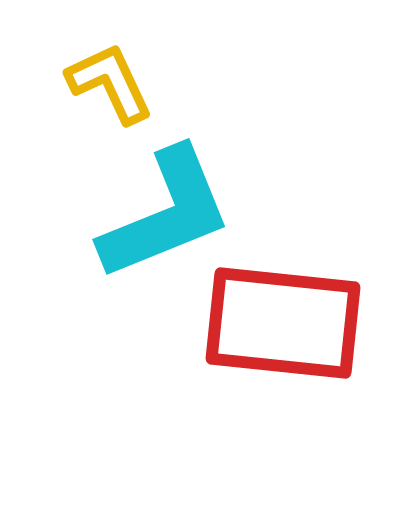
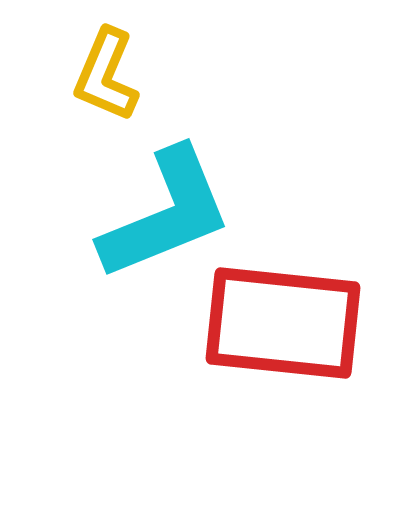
yellow L-shape: moved 4 px left, 8 px up; rotated 132 degrees counterclockwise
